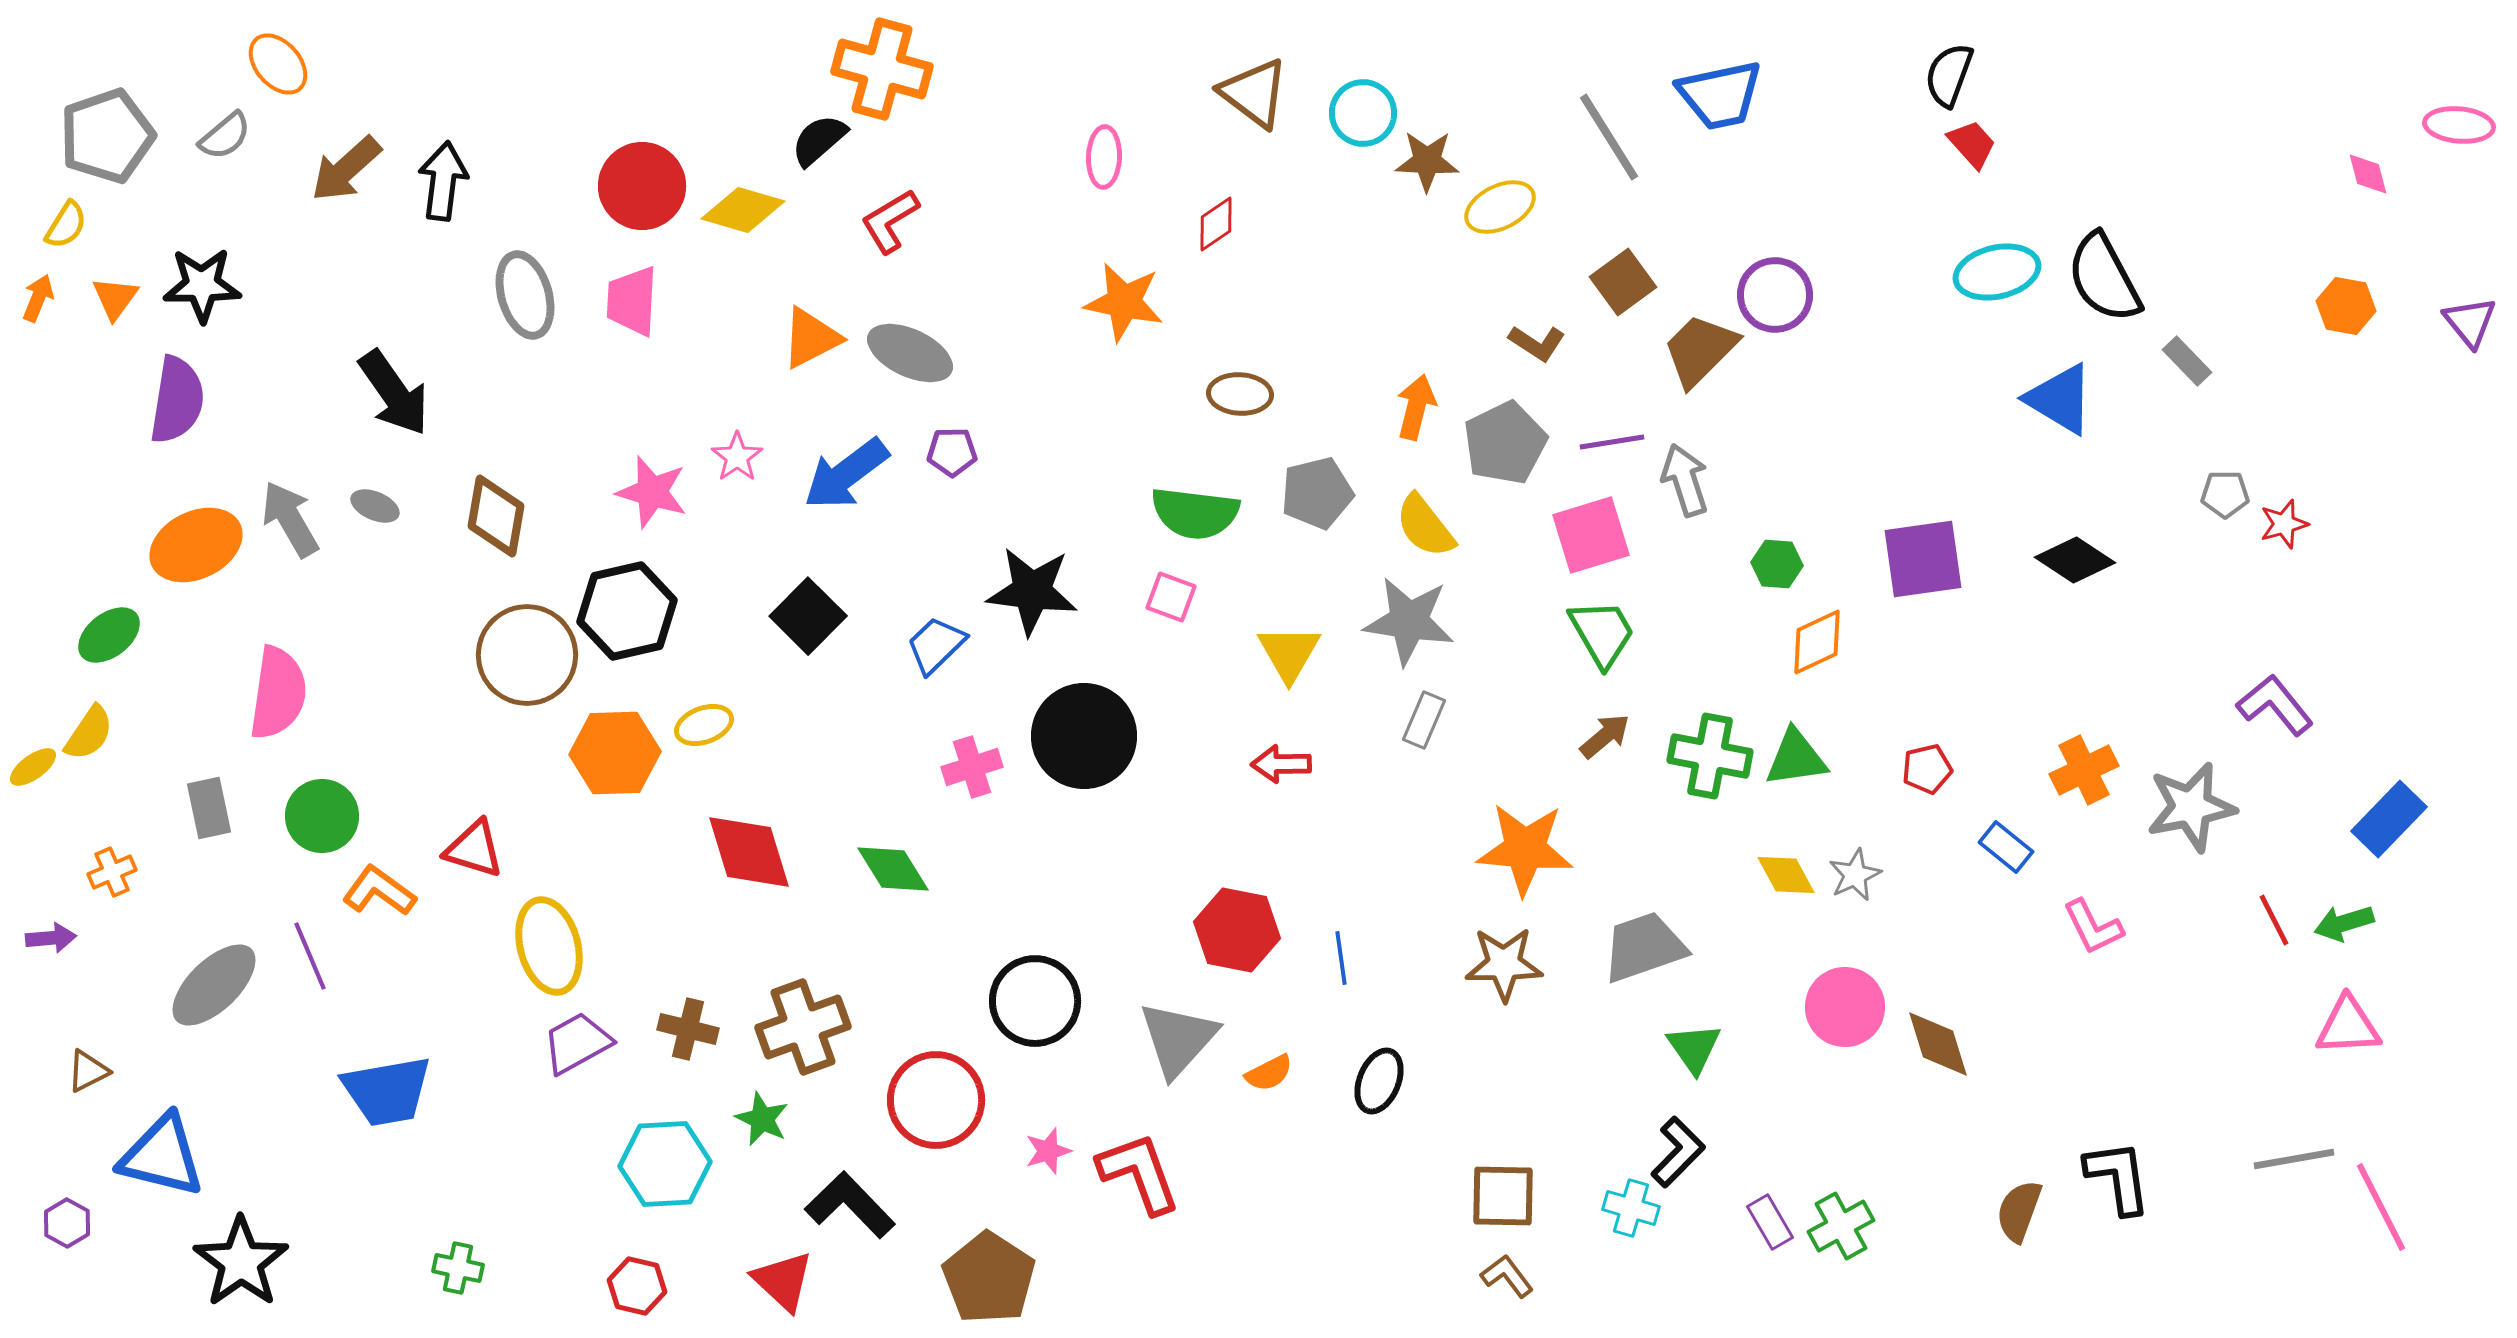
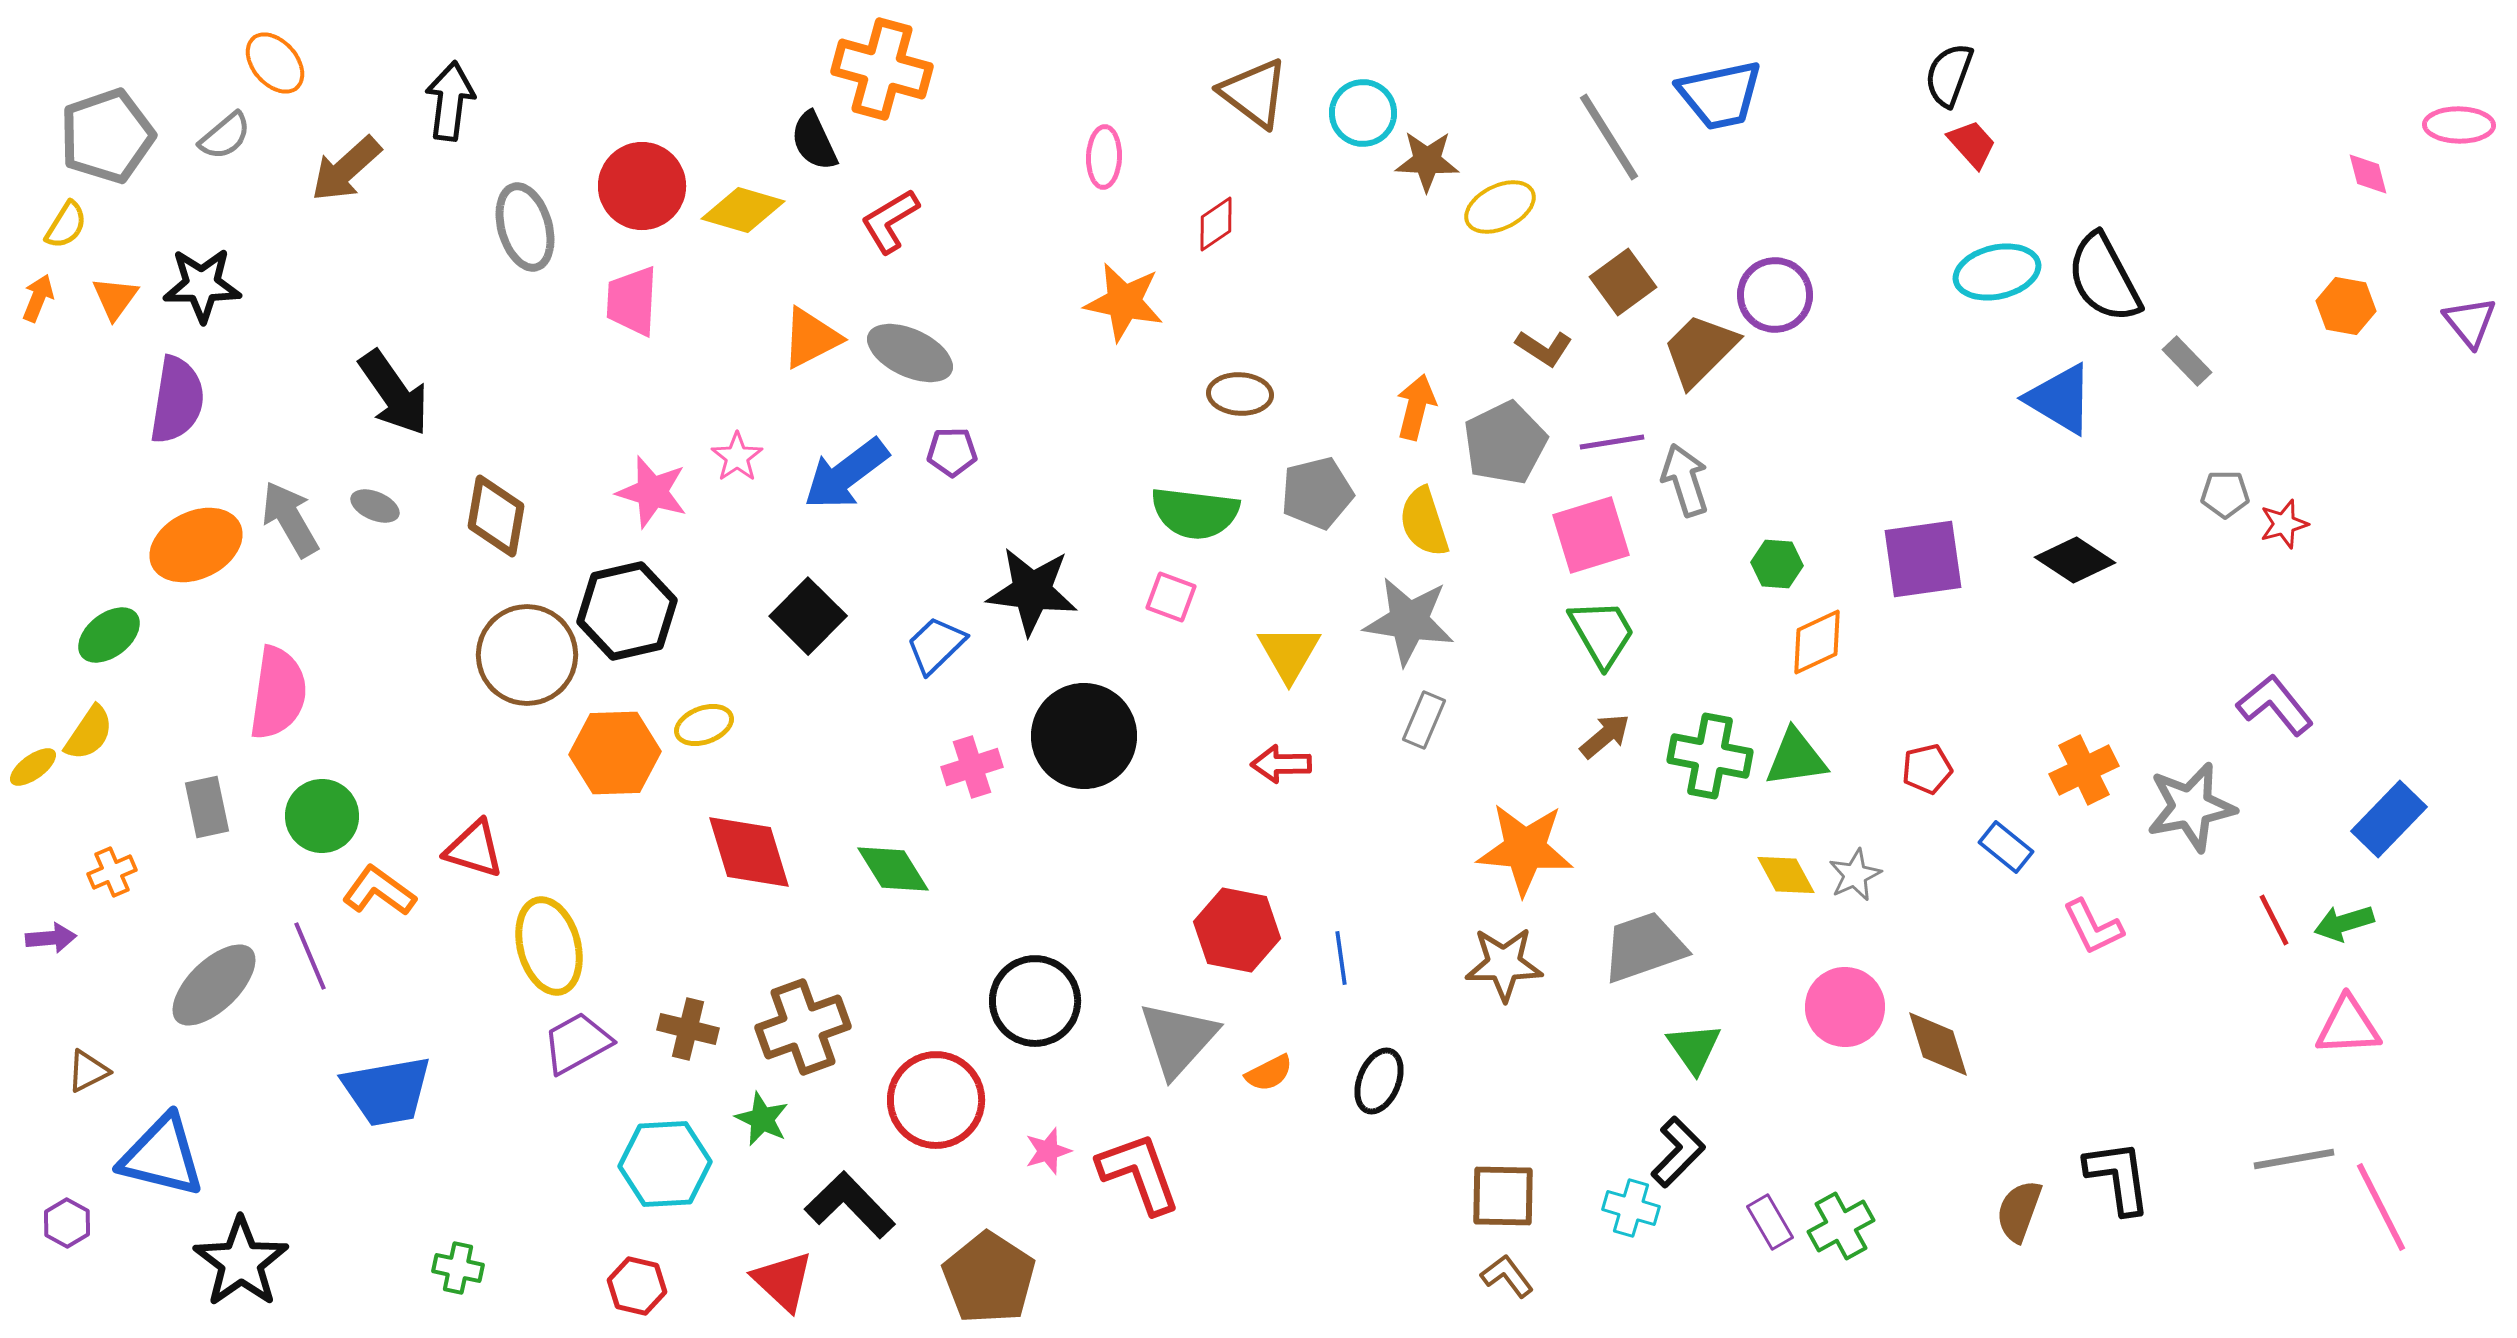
orange ellipse at (278, 64): moved 3 px left, 1 px up
pink ellipse at (2459, 125): rotated 4 degrees counterclockwise
black semicircle at (819, 140): moved 5 px left, 1 px down; rotated 74 degrees counterclockwise
black arrow at (443, 181): moved 7 px right, 80 px up
gray ellipse at (525, 295): moved 68 px up
brown L-shape at (1537, 343): moved 7 px right, 5 px down
yellow semicircle at (1425, 526): moved 1 px left, 4 px up; rotated 20 degrees clockwise
gray rectangle at (209, 808): moved 2 px left, 1 px up
